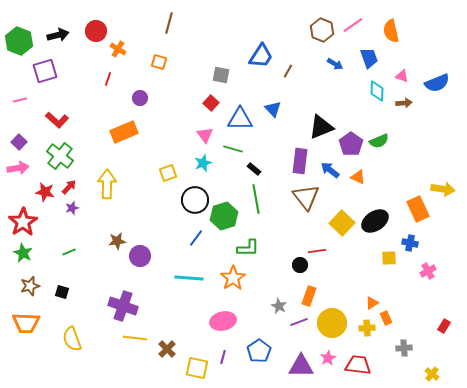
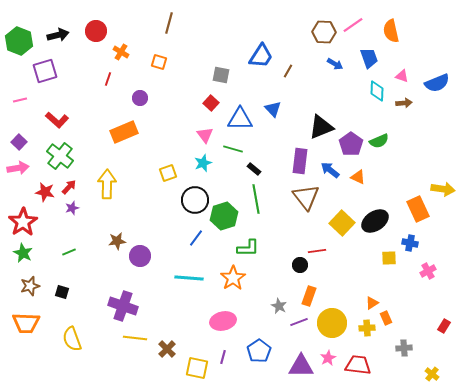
brown hexagon at (322, 30): moved 2 px right, 2 px down; rotated 20 degrees counterclockwise
orange cross at (118, 49): moved 3 px right, 3 px down
